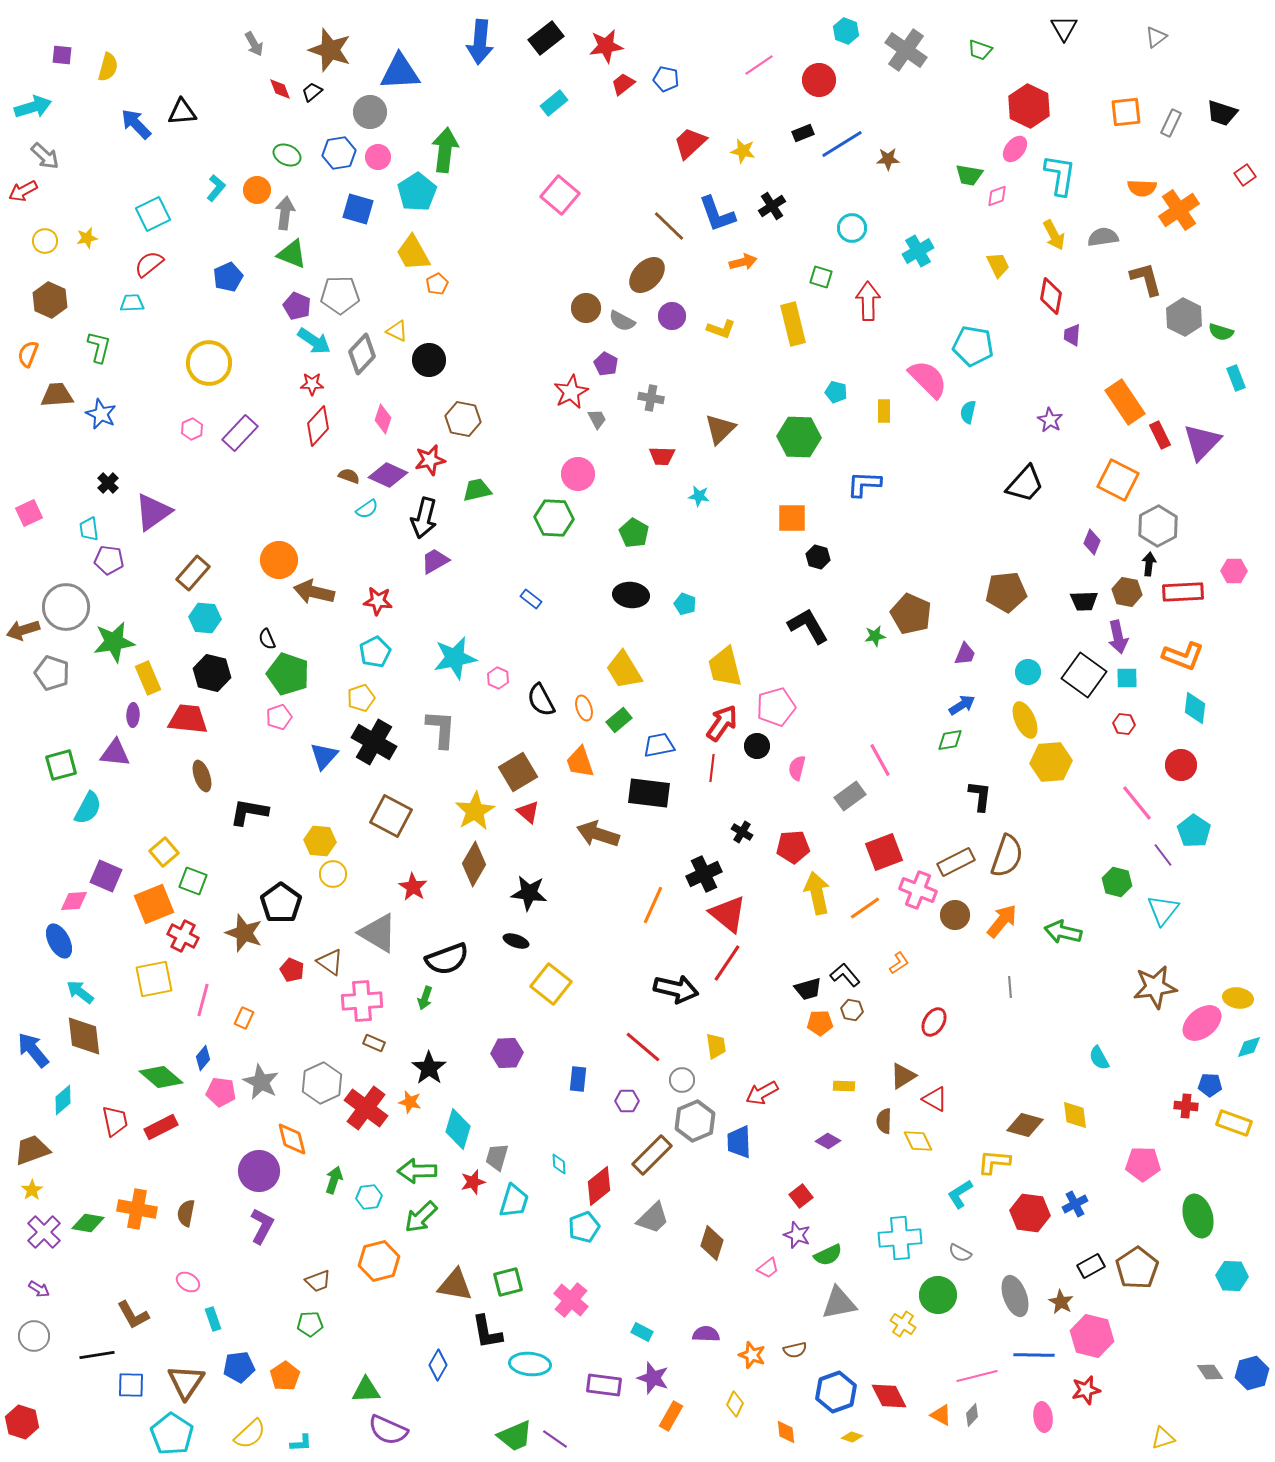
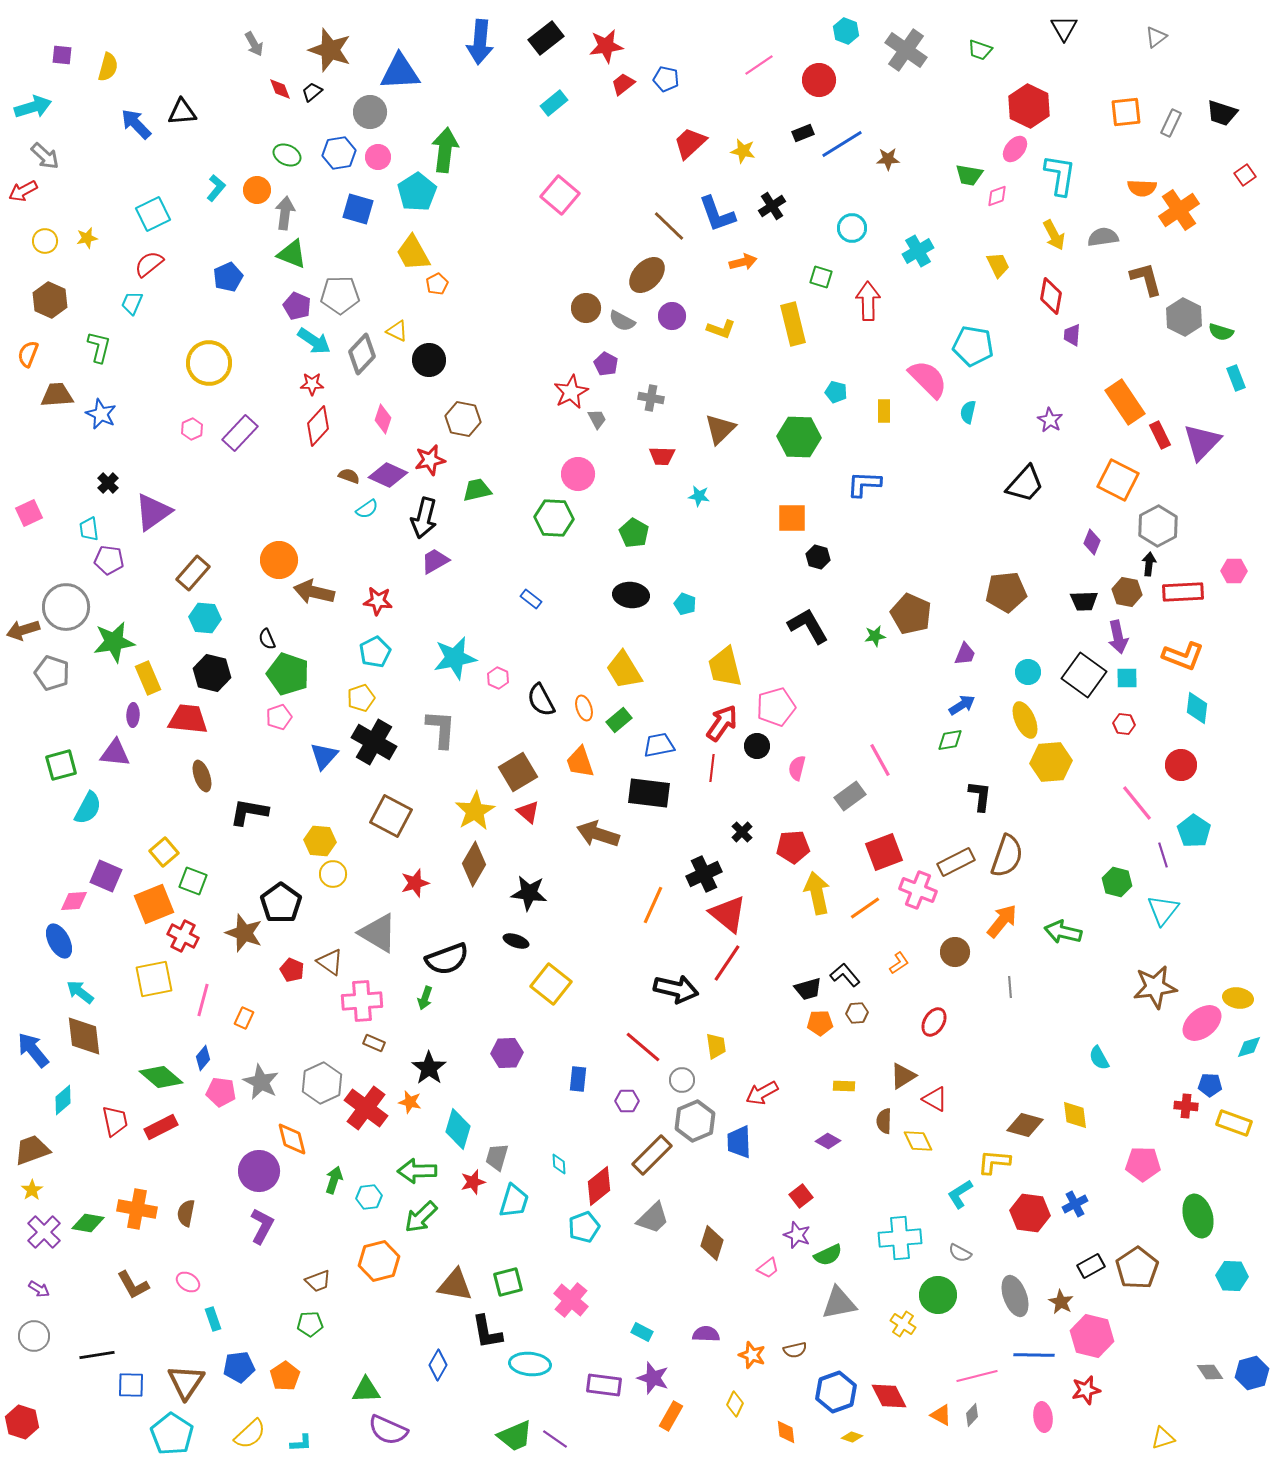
cyan trapezoid at (132, 303): rotated 65 degrees counterclockwise
cyan diamond at (1195, 708): moved 2 px right
black cross at (742, 832): rotated 15 degrees clockwise
purple line at (1163, 855): rotated 20 degrees clockwise
red star at (413, 887): moved 2 px right, 4 px up; rotated 24 degrees clockwise
brown circle at (955, 915): moved 37 px down
brown hexagon at (852, 1010): moved 5 px right, 3 px down; rotated 15 degrees counterclockwise
brown L-shape at (133, 1315): moved 30 px up
